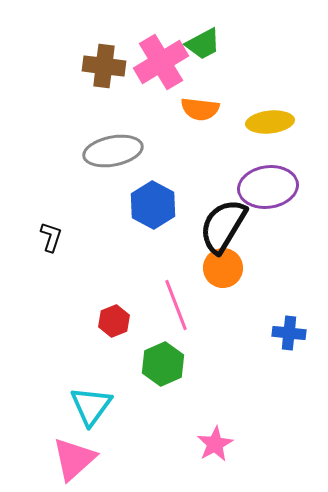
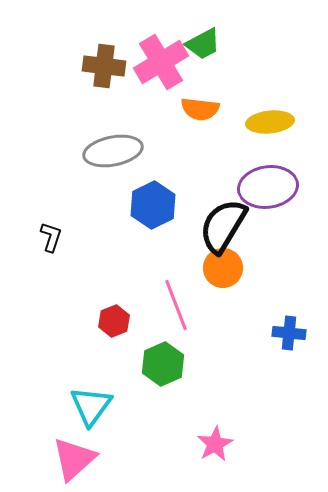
blue hexagon: rotated 6 degrees clockwise
